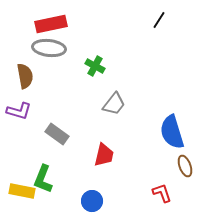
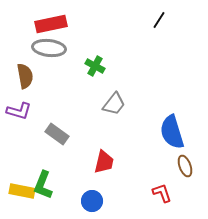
red trapezoid: moved 7 px down
green L-shape: moved 6 px down
